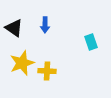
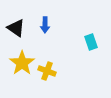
black triangle: moved 2 px right
yellow star: rotated 15 degrees counterclockwise
yellow cross: rotated 18 degrees clockwise
